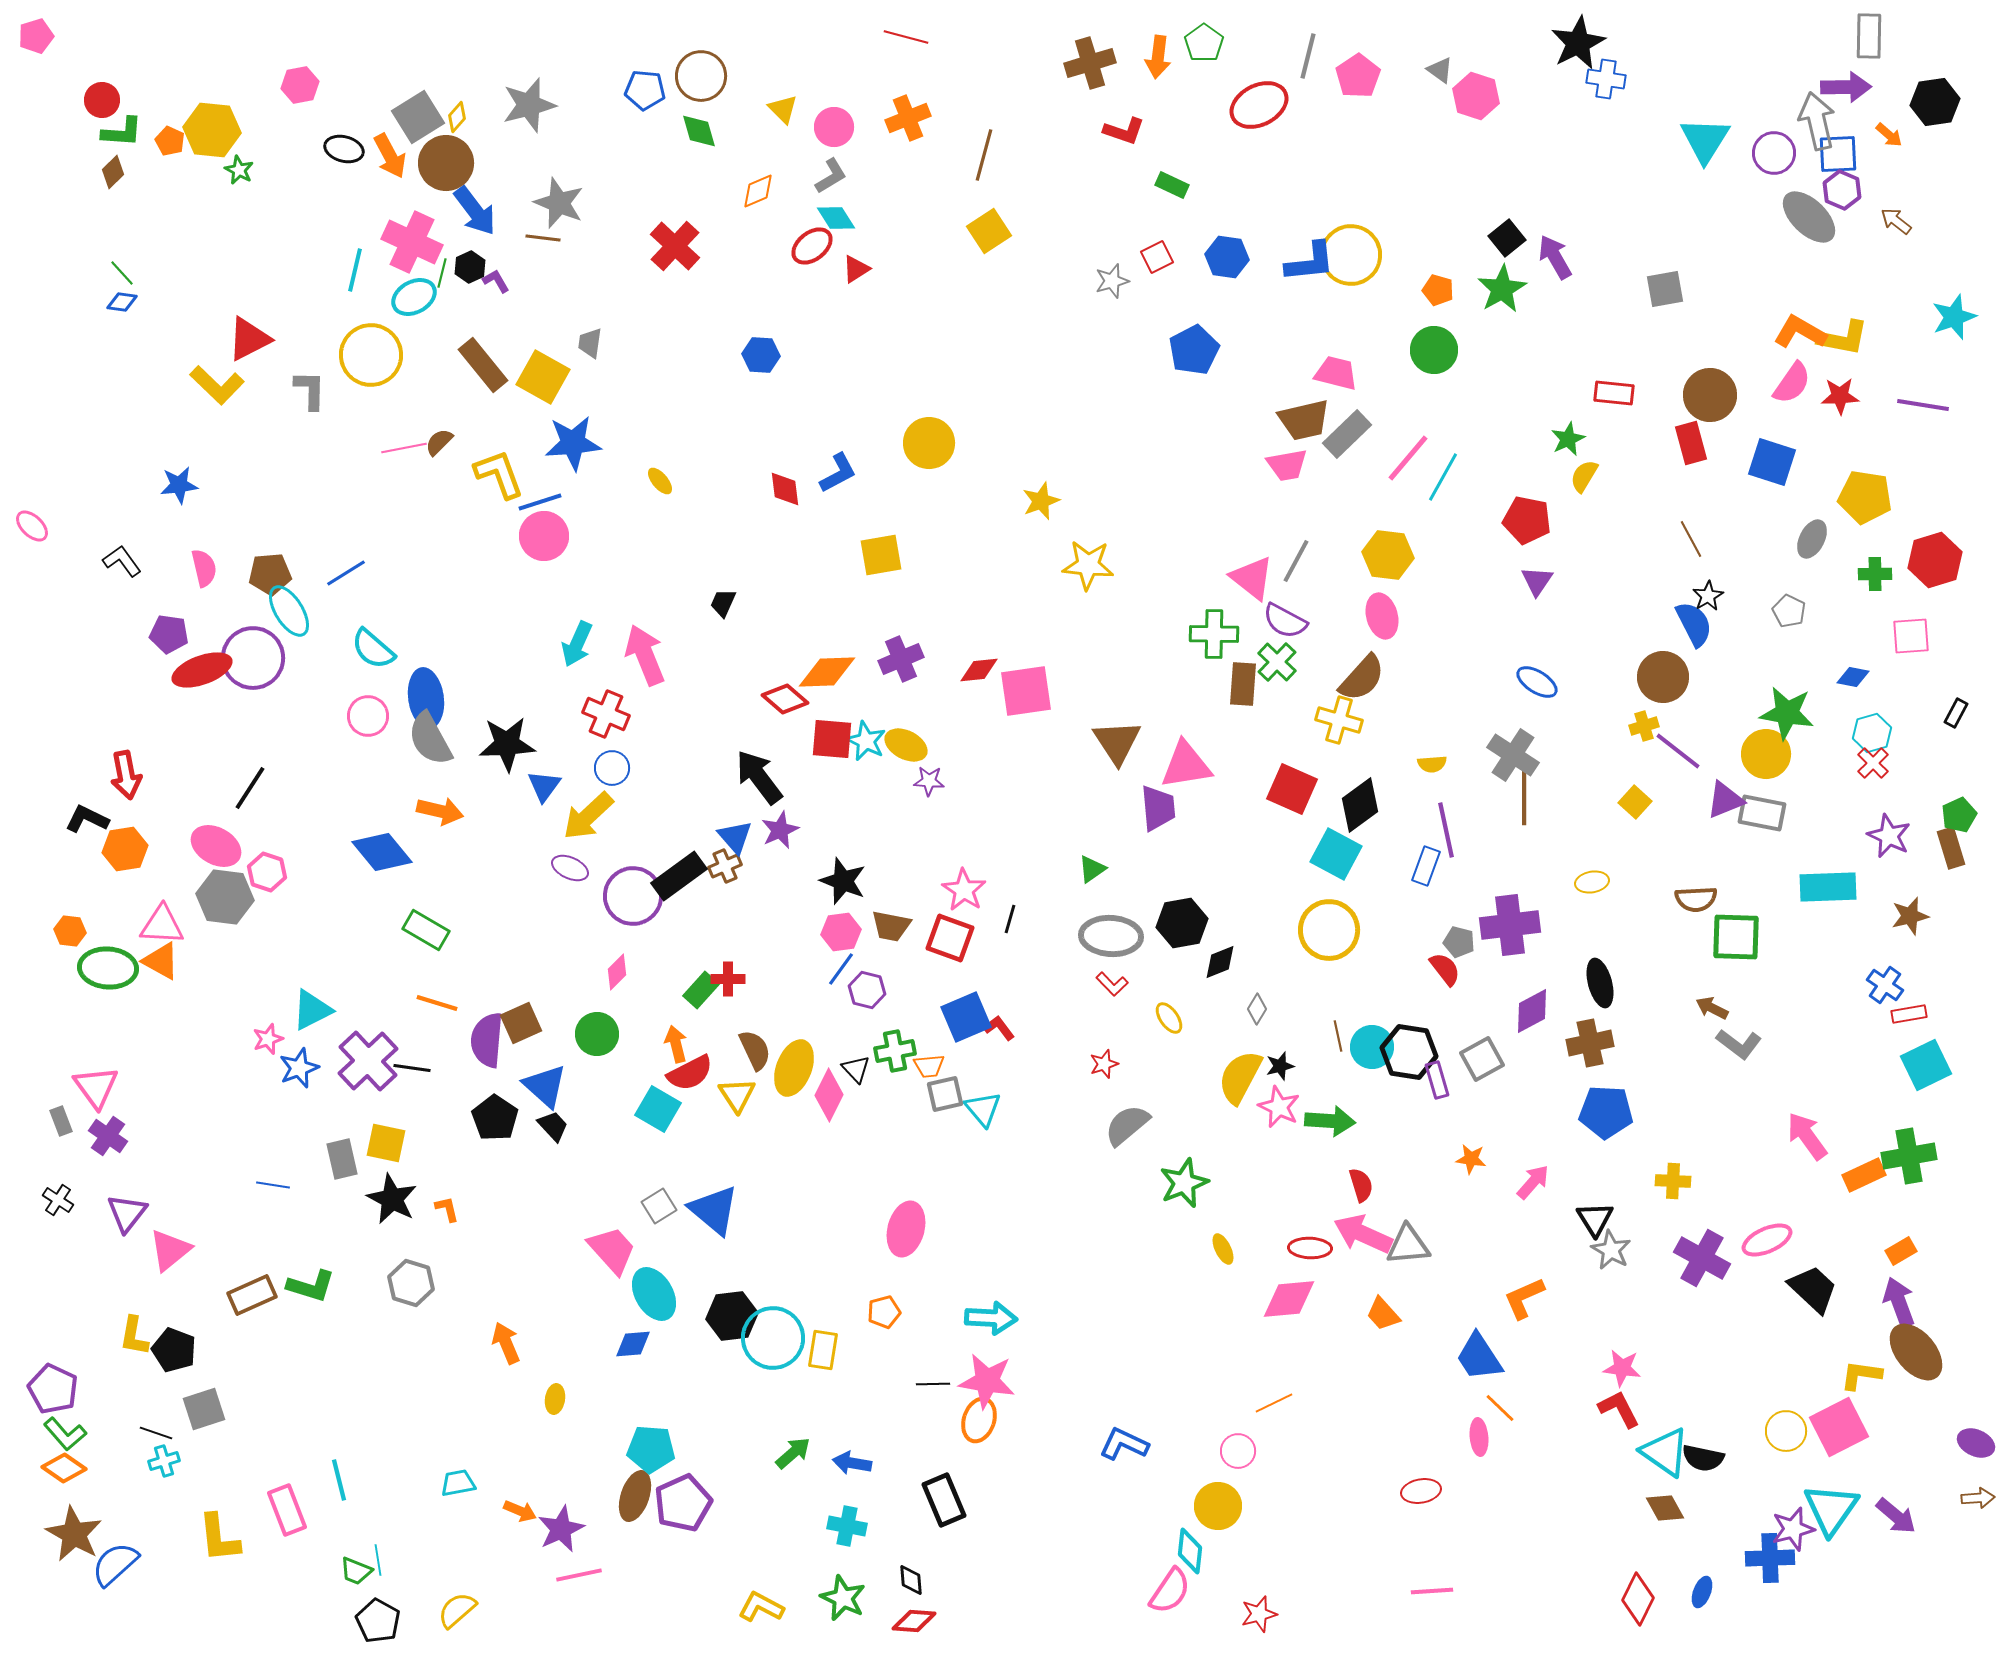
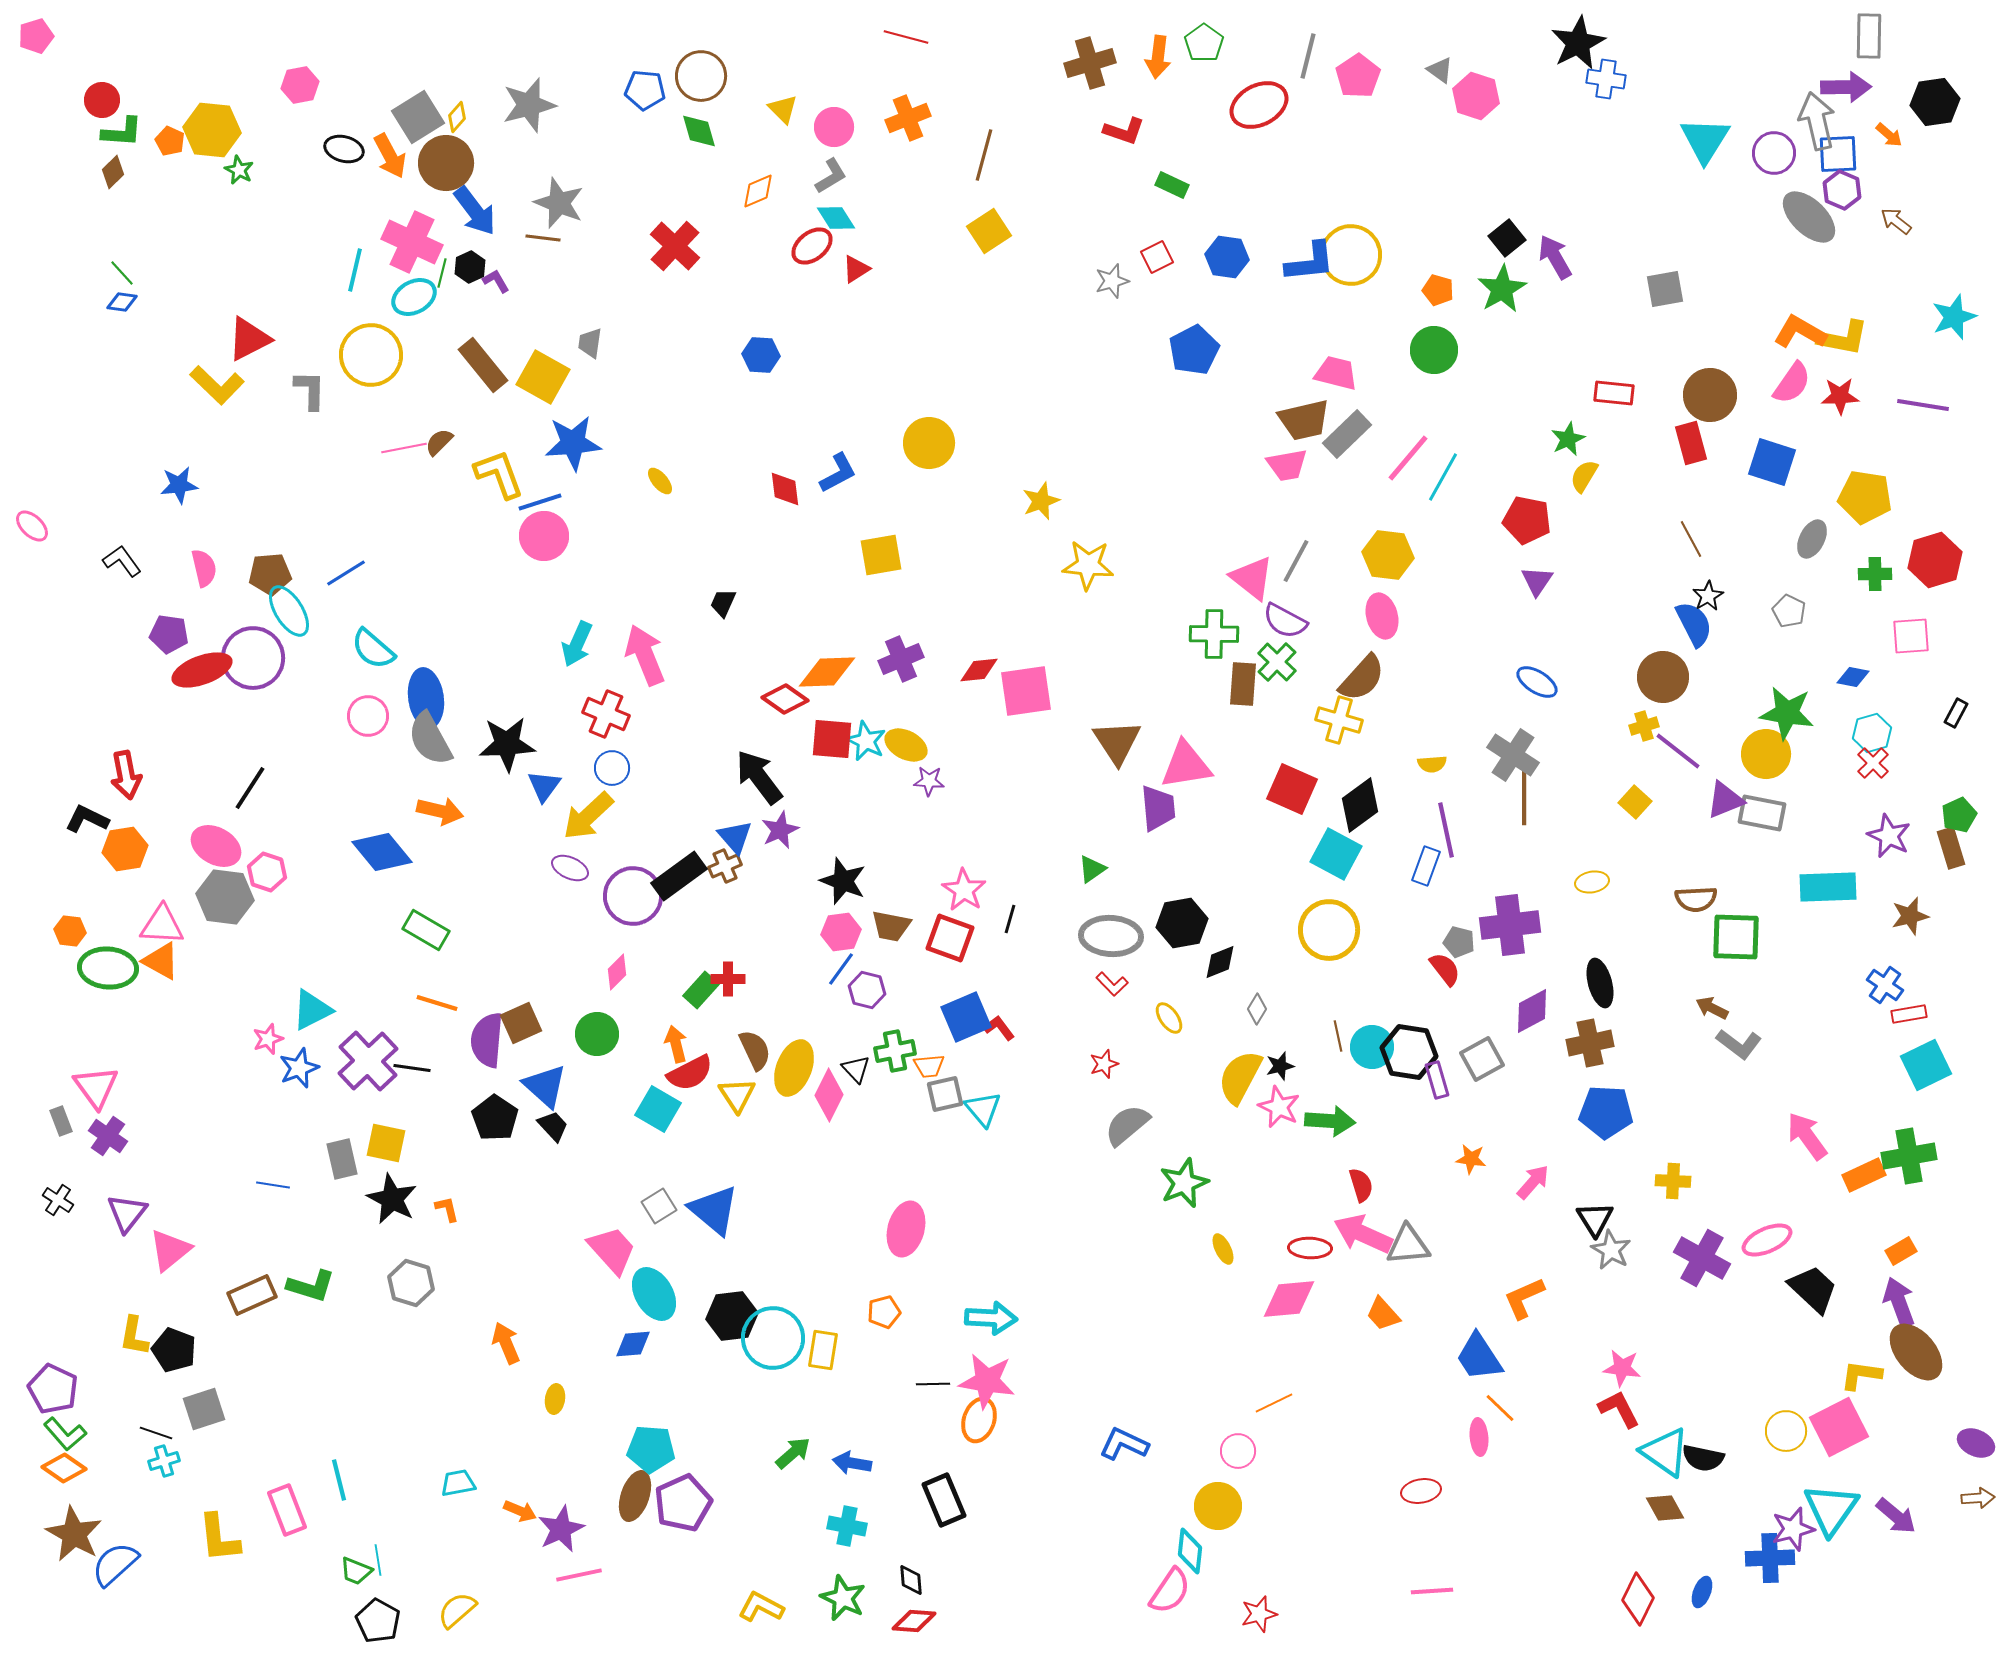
red diamond at (785, 699): rotated 6 degrees counterclockwise
